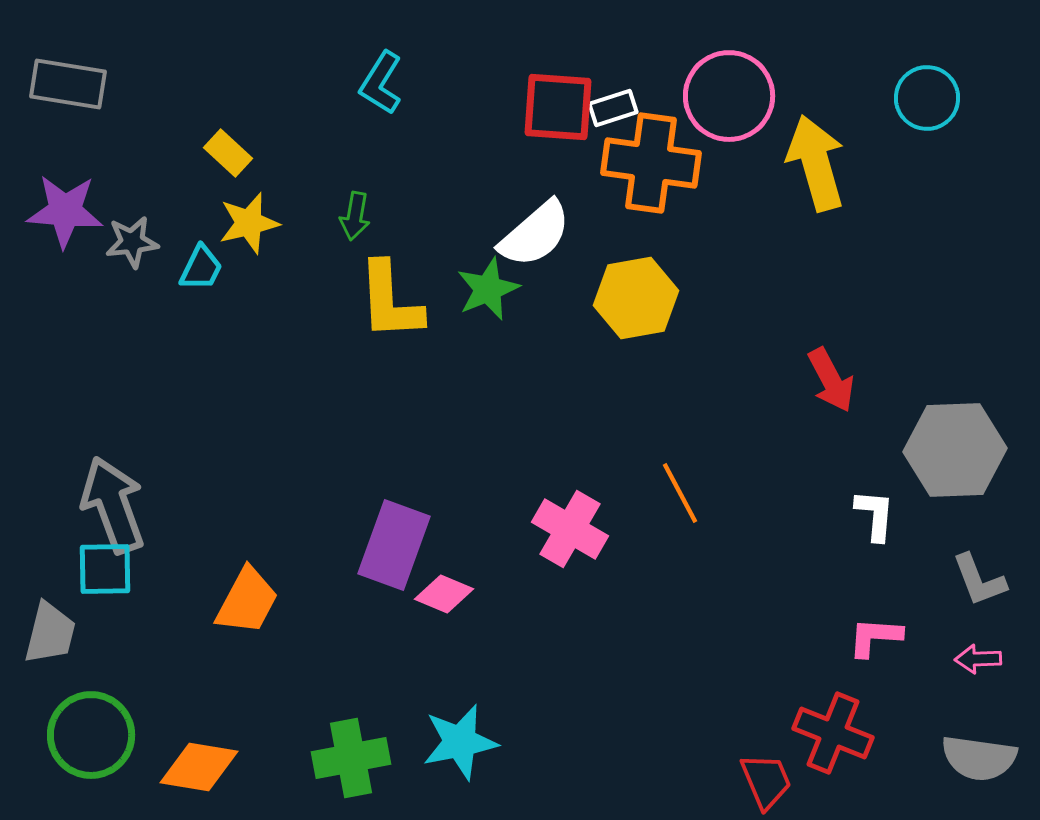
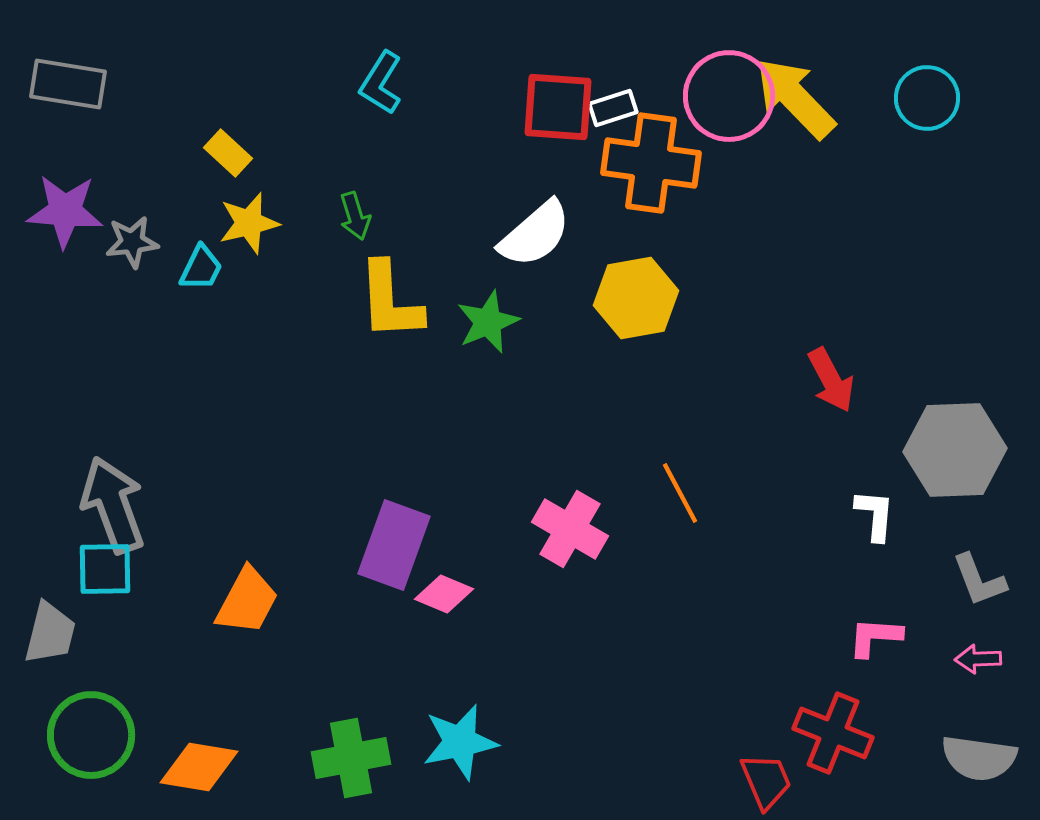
yellow arrow: moved 21 px left, 65 px up; rotated 28 degrees counterclockwise
green arrow: rotated 27 degrees counterclockwise
green star: moved 33 px down
